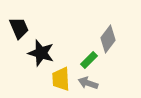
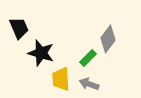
green rectangle: moved 1 px left, 2 px up
gray arrow: moved 1 px right, 1 px down
